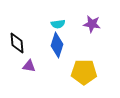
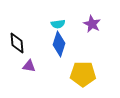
purple star: rotated 18 degrees clockwise
blue diamond: moved 2 px right, 1 px up
yellow pentagon: moved 1 px left, 2 px down
